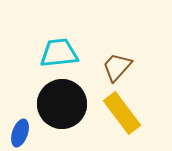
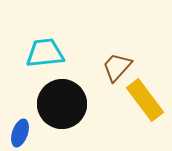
cyan trapezoid: moved 14 px left
yellow rectangle: moved 23 px right, 13 px up
